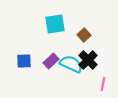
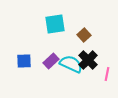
pink line: moved 4 px right, 10 px up
